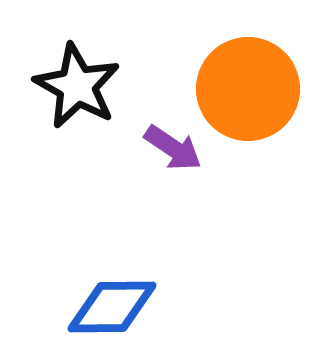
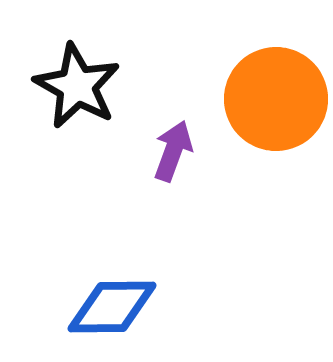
orange circle: moved 28 px right, 10 px down
purple arrow: moved 3 px down; rotated 104 degrees counterclockwise
